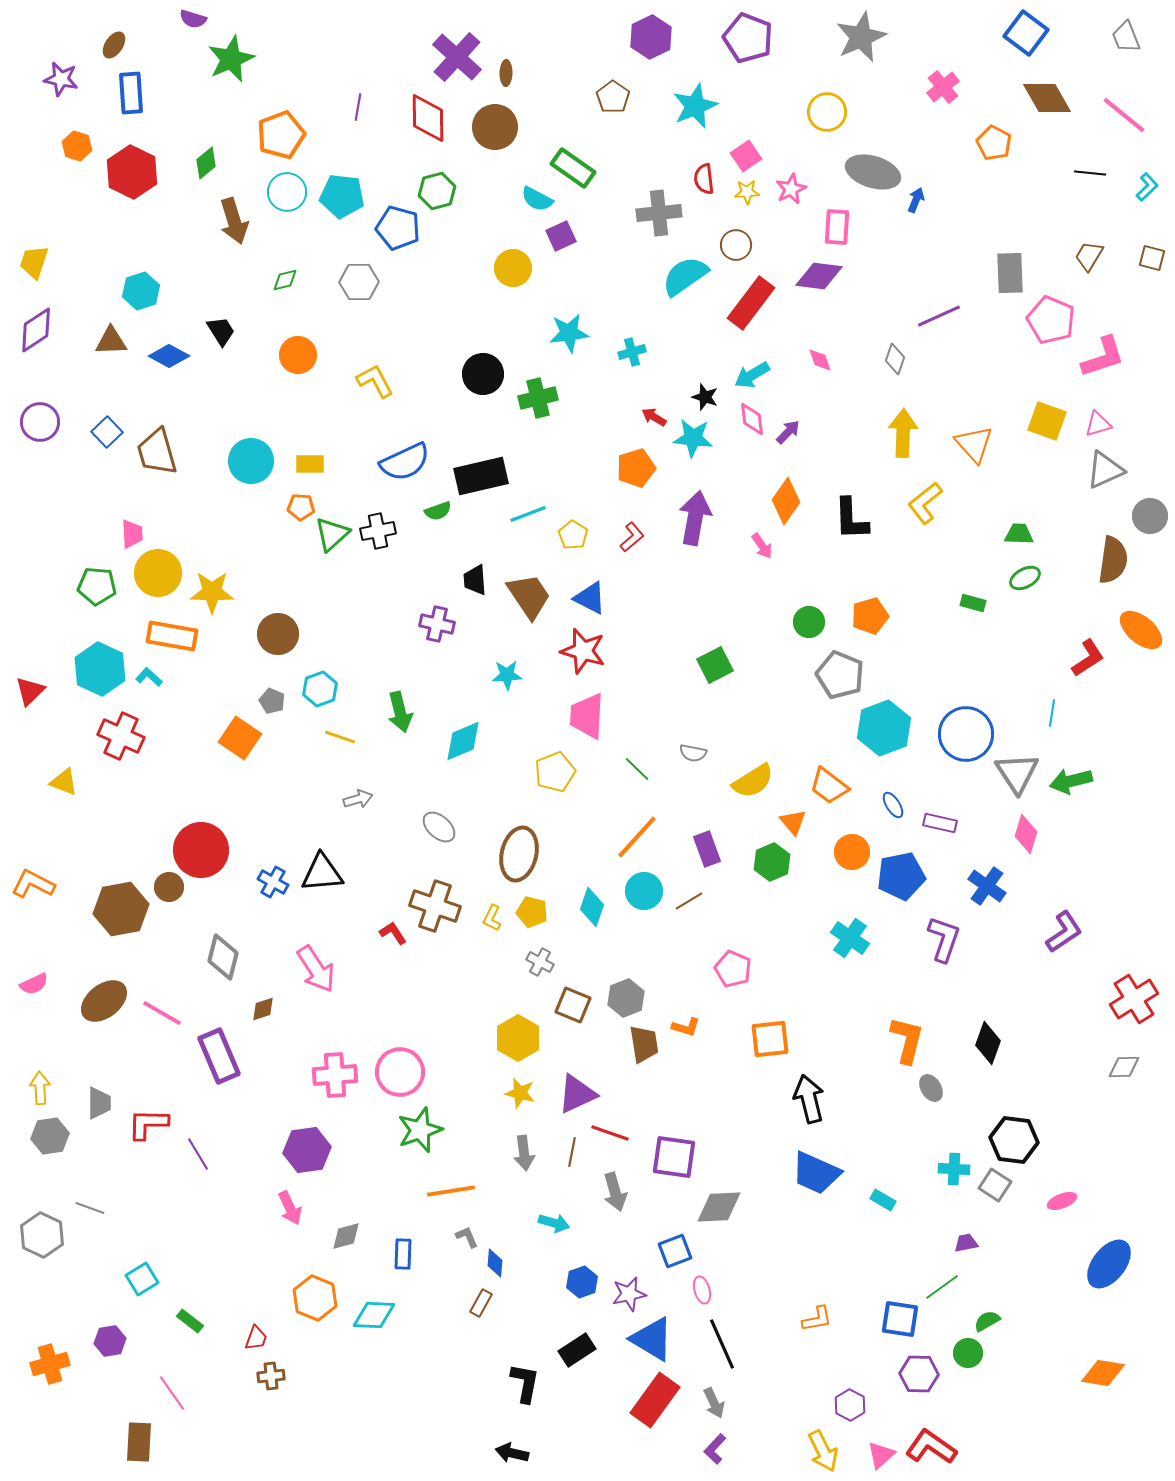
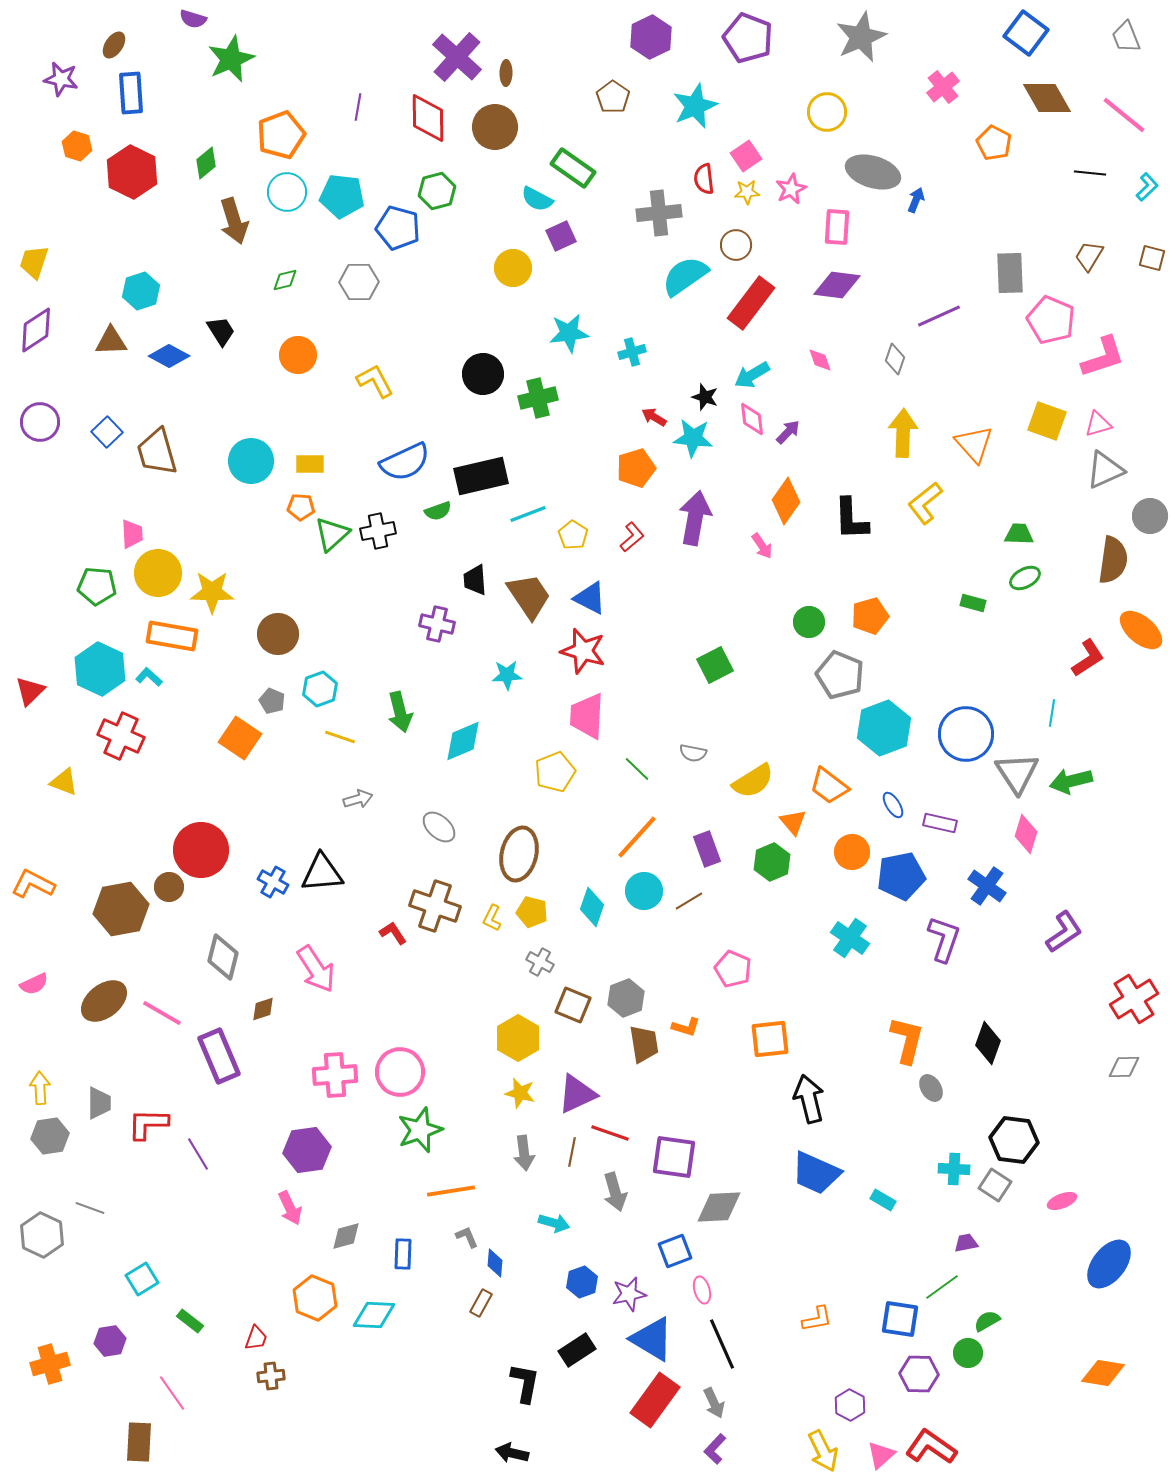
purple diamond at (819, 276): moved 18 px right, 9 px down
